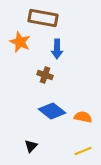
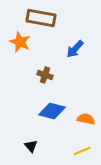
brown rectangle: moved 2 px left
blue arrow: moved 18 px right; rotated 42 degrees clockwise
blue diamond: rotated 24 degrees counterclockwise
orange semicircle: moved 3 px right, 2 px down
black triangle: rotated 24 degrees counterclockwise
yellow line: moved 1 px left
